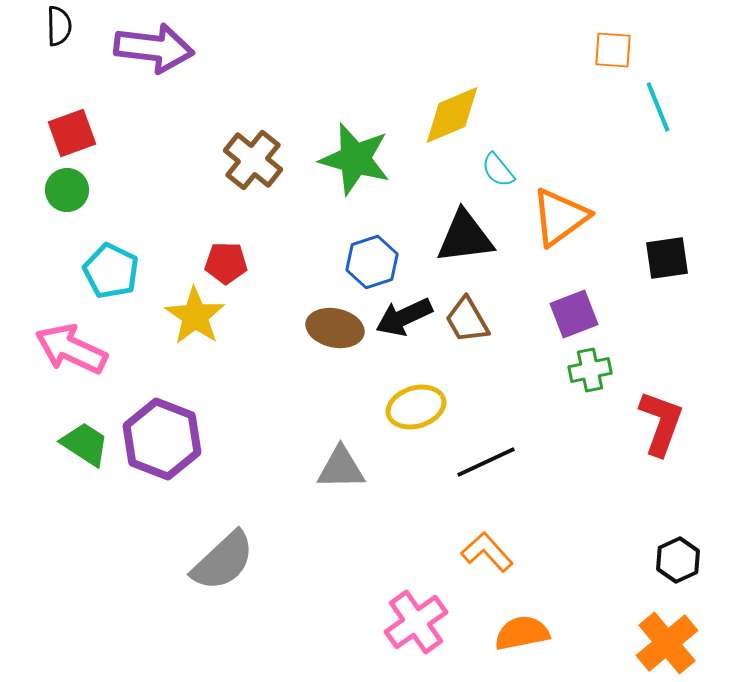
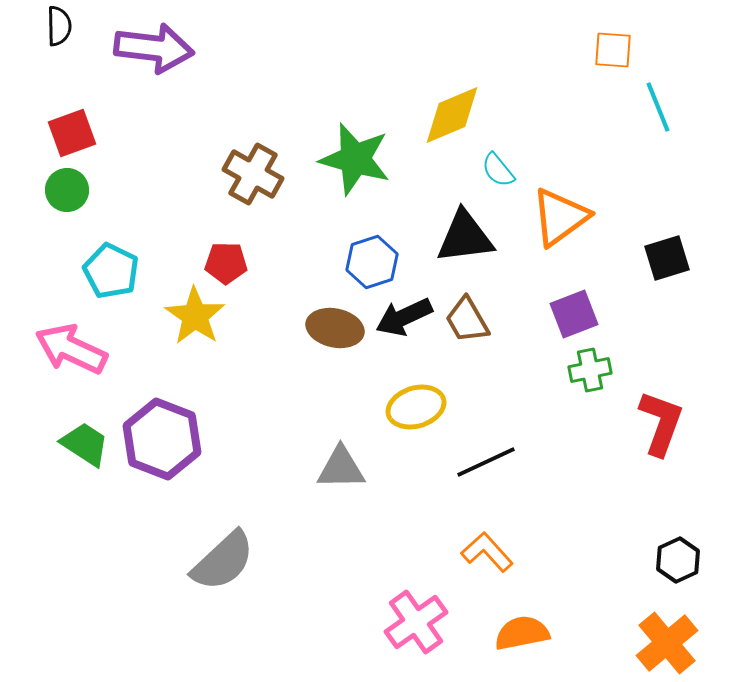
brown cross: moved 14 px down; rotated 10 degrees counterclockwise
black square: rotated 9 degrees counterclockwise
